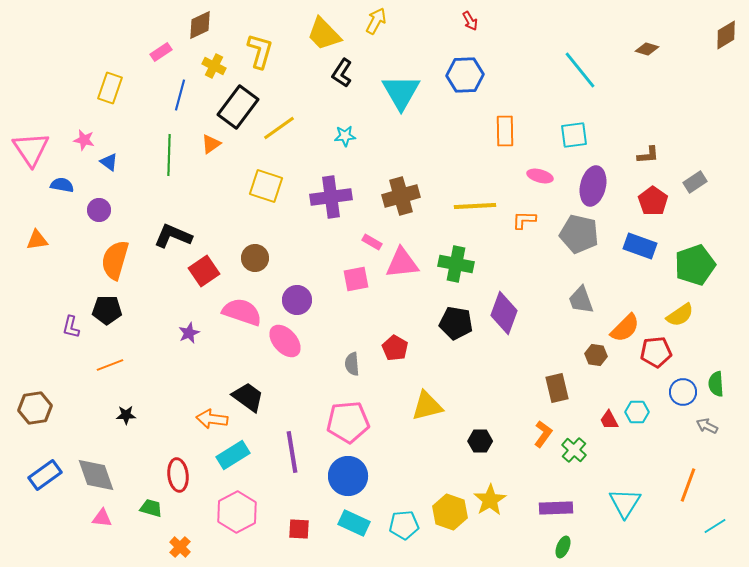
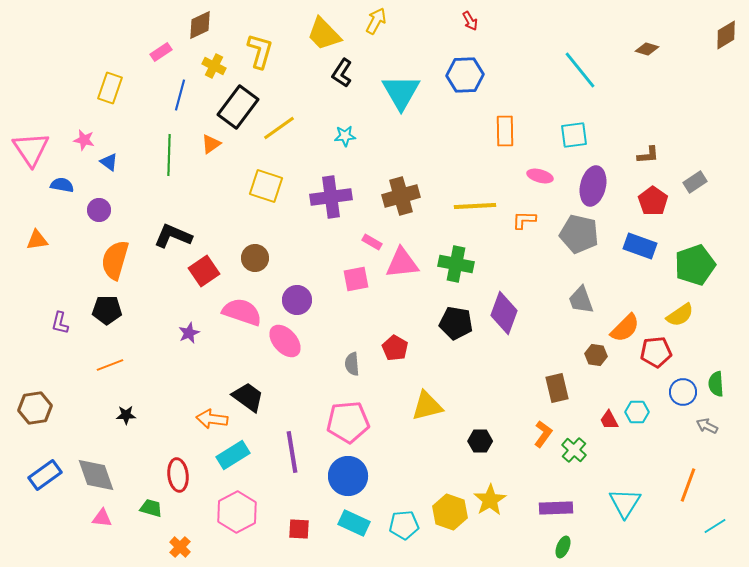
purple L-shape at (71, 327): moved 11 px left, 4 px up
